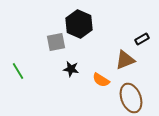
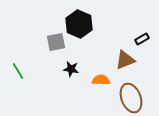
orange semicircle: rotated 150 degrees clockwise
